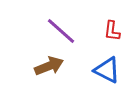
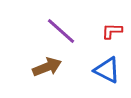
red L-shape: rotated 85 degrees clockwise
brown arrow: moved 2 px left, 1 px down
